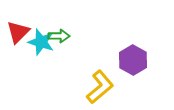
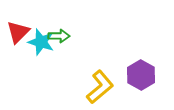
purple hexagon: moved 8 px right, 15 px down
